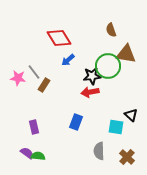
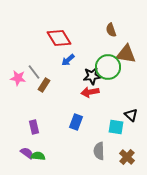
green circle: moved 1 px down
